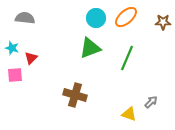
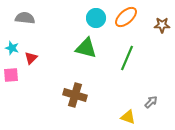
brown star: moved 1 px left, 3 px down
green triangle: moved 4 px left; rotated 35 degrees clockwise
pink square: moved 4 px left
yellow triangle: moved 1 px left, 3 px down
